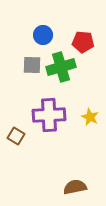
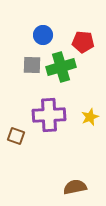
yellow star: rotated 24 degrees clockwise
brown square: rotated 12 degrees counterclockwise
